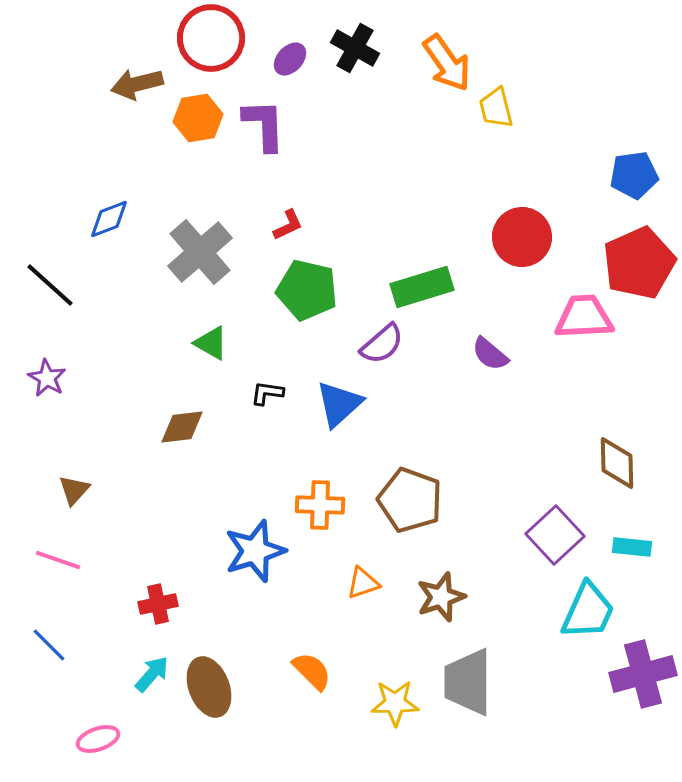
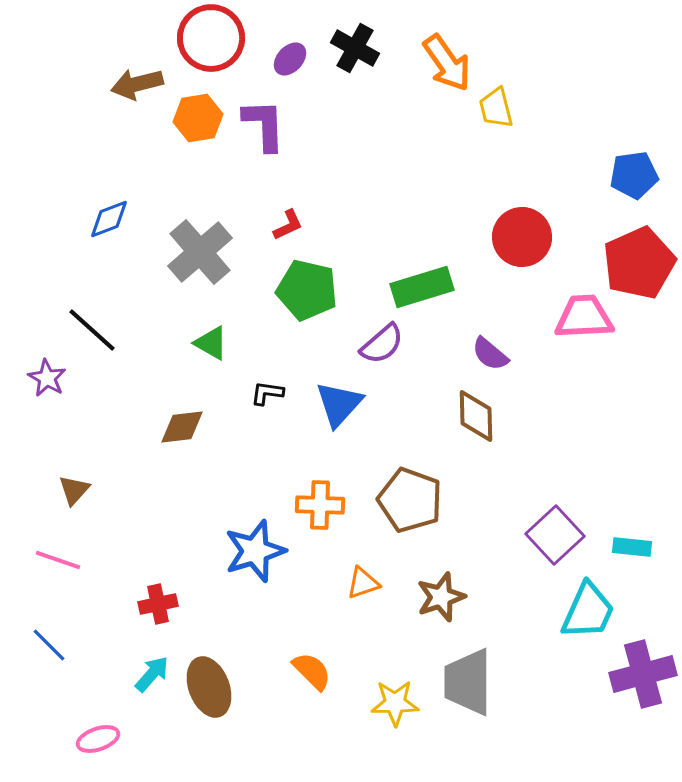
black line at (50, 285): moved 42 px right, 45 px down
blue triangle at (339, 404): rotated 6 degrees counterclockwise
brown diamond at (617, 463): moved 141 px left, 47 px up
